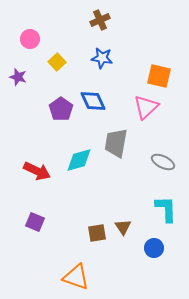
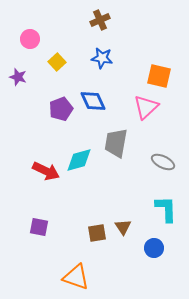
purple pentagon: rotated 15 degrees clockwise
red arrow: moved 9 px right
purple square: moved 4 px right, 5 px down; rotated 12 degrees counterclockwise
